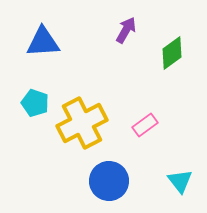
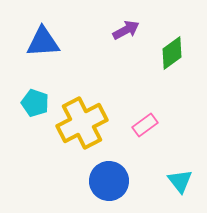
purple arrow: rotated 32 degrees clockwise
